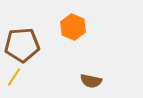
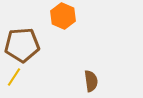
orange hexagon: moved 10 px left, 11 px up
brown semicircle: rotated 110 degrees counterclockwise
